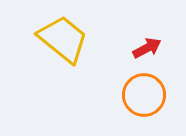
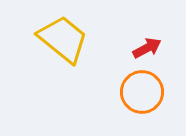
orange circle: moved 2 px left, 3 px up
